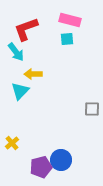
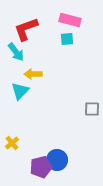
blue circle: moved 4 px left
